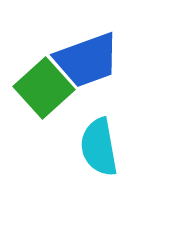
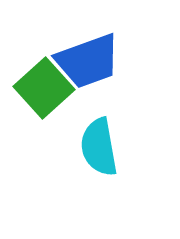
blue trapezoid: moved 1 px right, 1 px down
